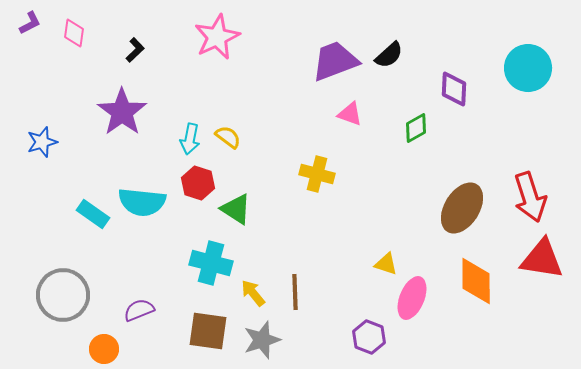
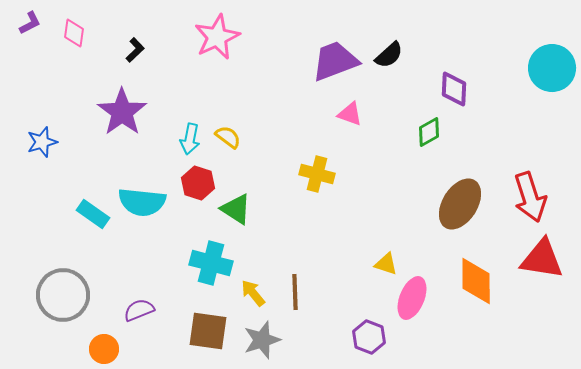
cyan circle: moved 24 px right
green diamond: moved 13 px right, 4 px down
brown ellipse: moved 2 px left, 4 px up
